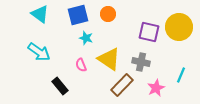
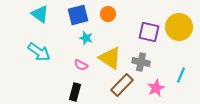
yellow triangle: moved 1 px right, 1 px up
pink semicircle: rotated 40 degrees counterclockwise
black rectangle: moved 15 px right, 6 px down; rotated 54 degrees clockwise
